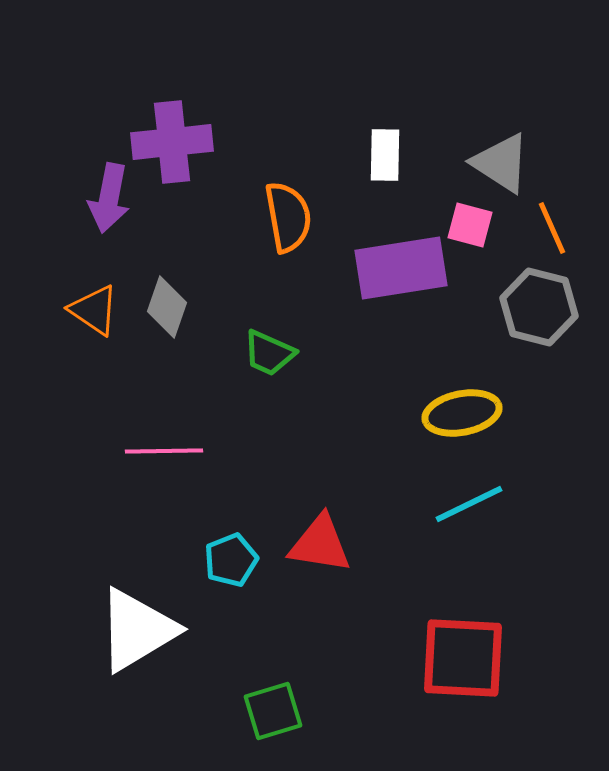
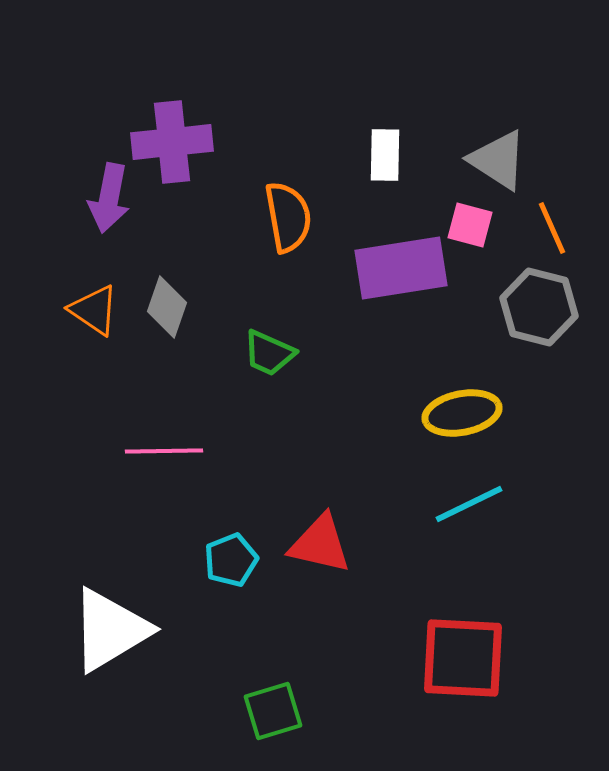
gray triangle: moved 3 px left, 3 px up
red triangle: rotated 4 degrees clockwise
white triangle: moved 27 px left
